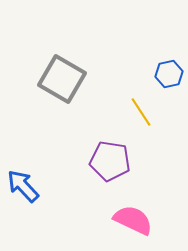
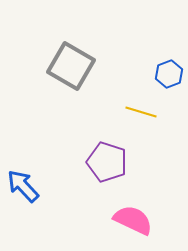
blue hexagon: rotated 8 degrees counterclockwise
gray square: moved 9 px right, 13 px up
yellow line: rotated 40 degrees counterclockwise
purple pentagon: moved 3 px left, 1 px down; rotated 9 degrees clockwise
